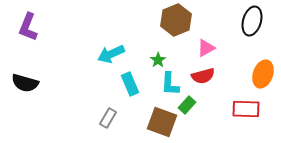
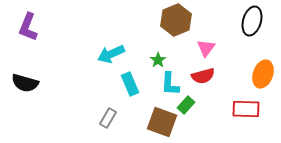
pink triangle: rotated 24 degrees counterclockwise
green rectangle: moved 1 px left
